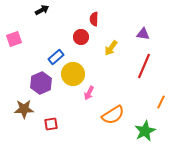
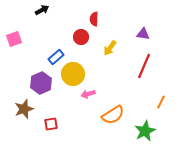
yellow arrow: moved 1 px left
pink arrow: moved 1 px left, 1 px down; rotated 48 degrees clockwise
brown star: rotated 18 degrees counterclockwise
